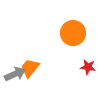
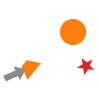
orange circle: moved 1 px up
red star: moved 2 px left, 1 px up
